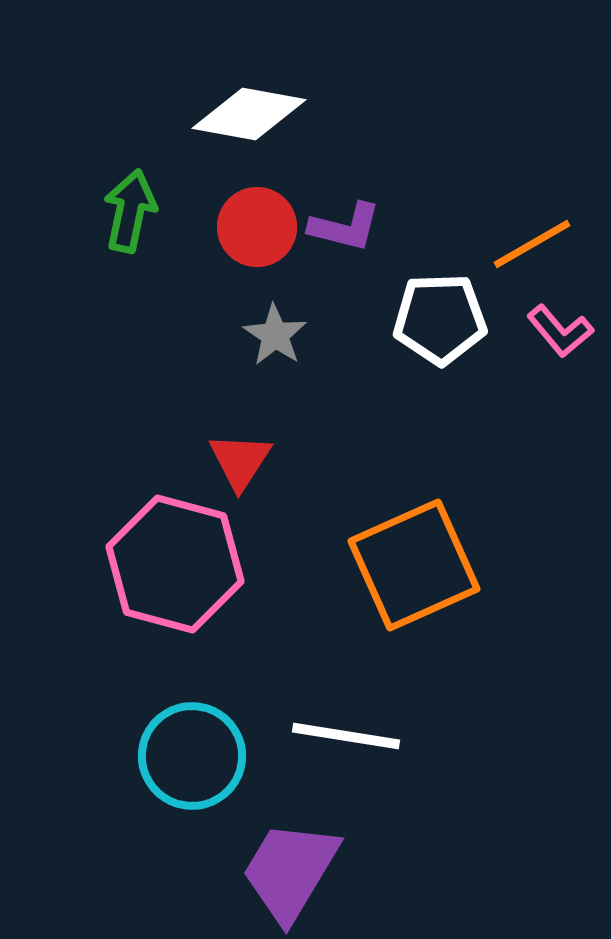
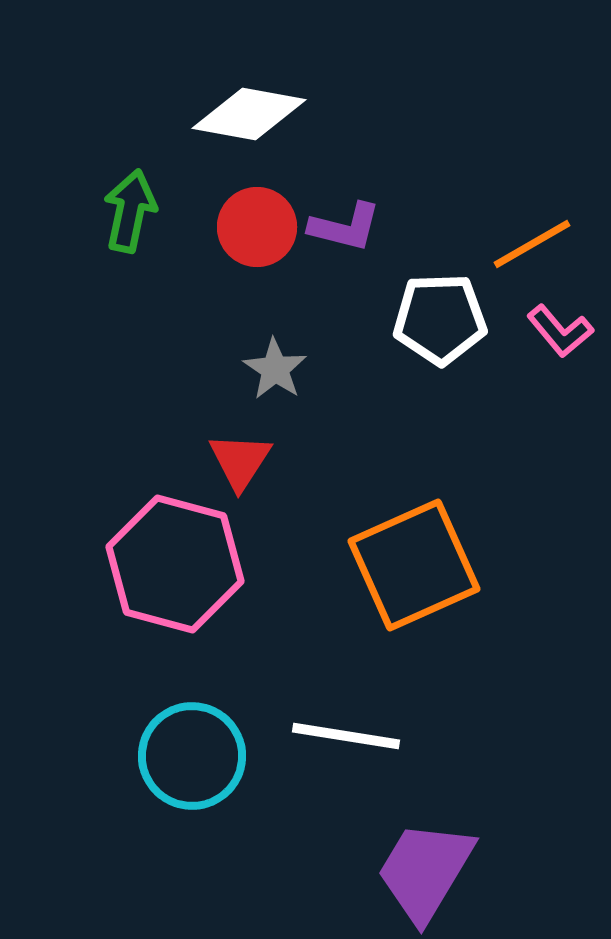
gray star: moved 34 px down
purple trapezoid: moved 135 px right
